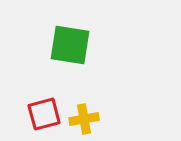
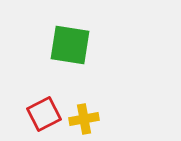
red square: rotated 12 degrees counterclockwise
